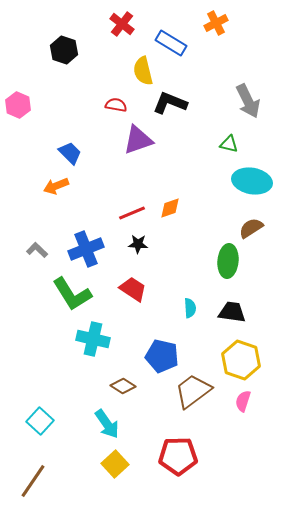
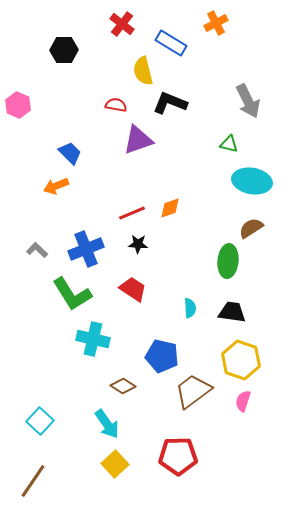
black hexagon: rotated 20 degrees counterclockwise
